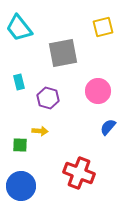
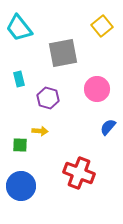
yellow square: moved 1 px left, 1 px up; rotated 25 degrees counterclockwise
cyan rectangle: moved 3 px up
pink circle: moved 1 px left, 2 px up
